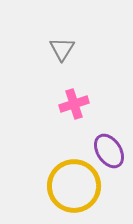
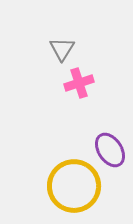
pink cross: moved 5 px right, 21 px up
purple ellipse: moved 1 px right, 1 px up
